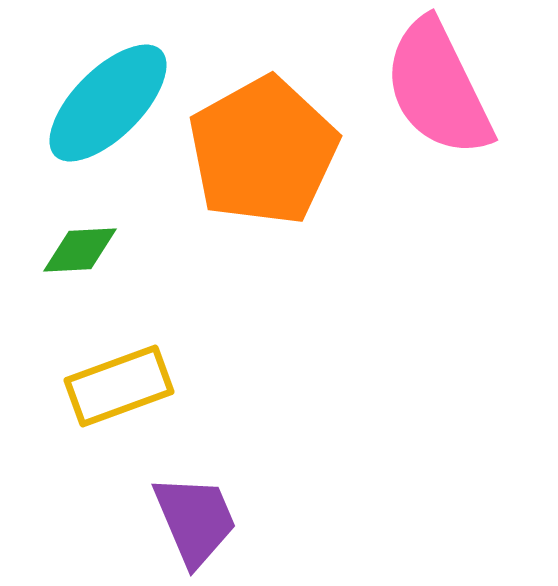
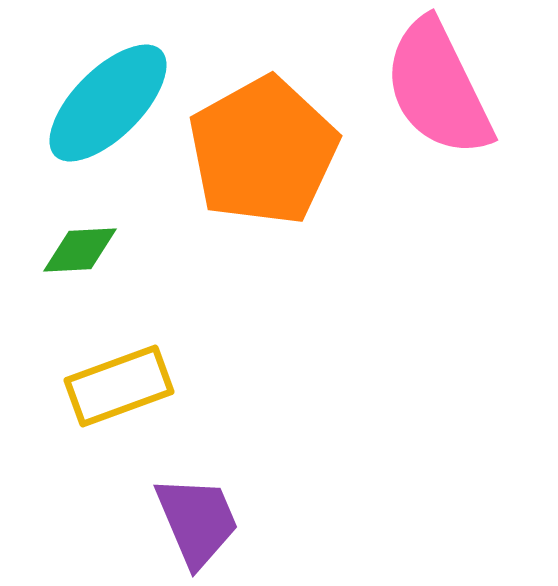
purple trapezoid: moved 2 px right, 1 px down
